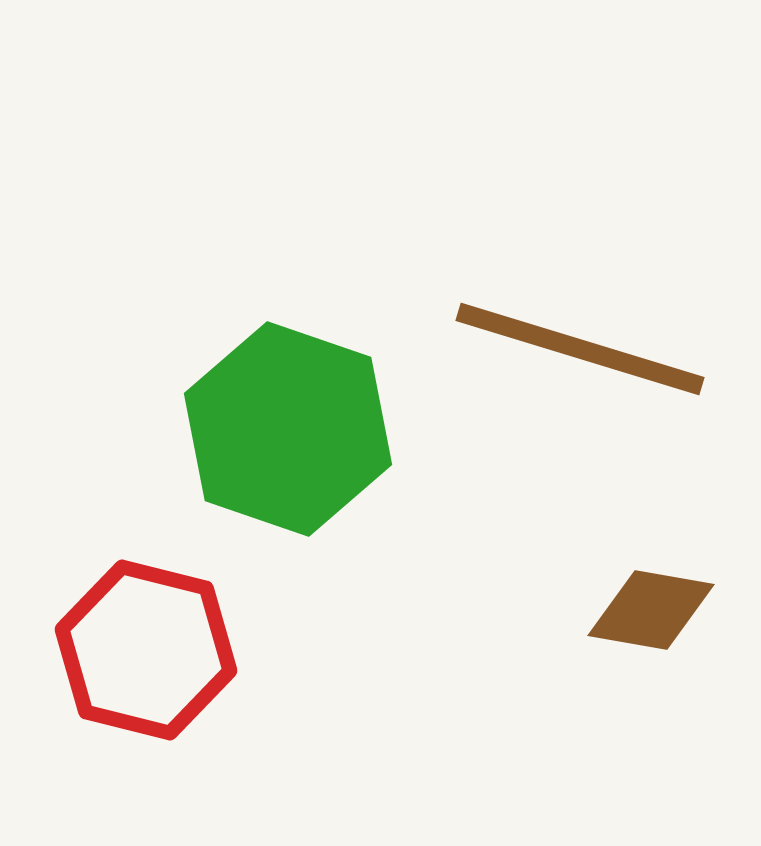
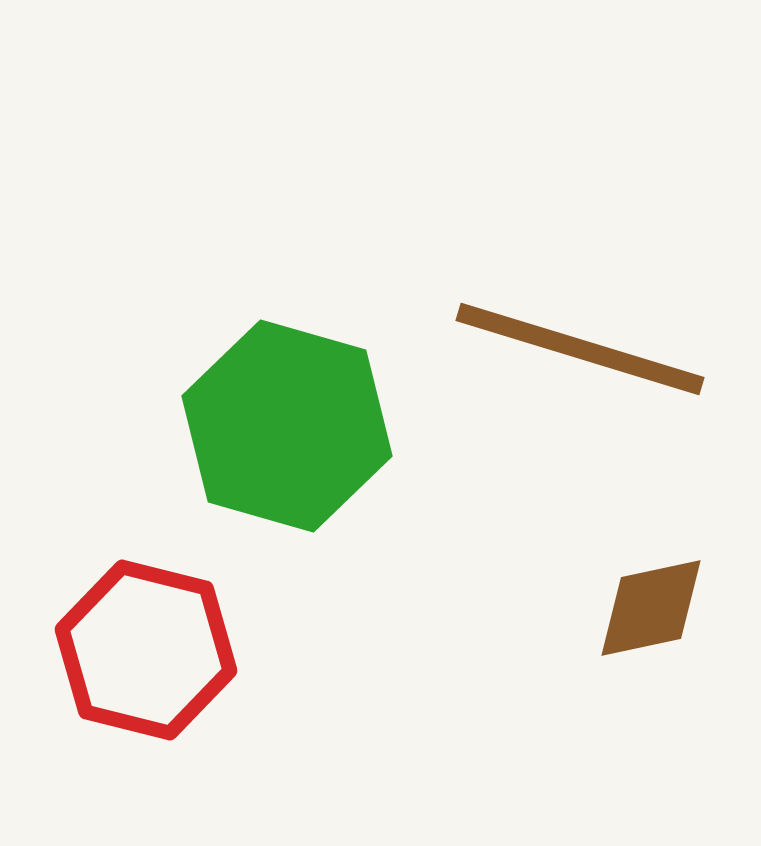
green hexagon: moved 1 px left, 3 px up; rotated 3 degrees counterclockwise
brown diamond: moved 2 px up; rotated 22 degrees counterclockwise
